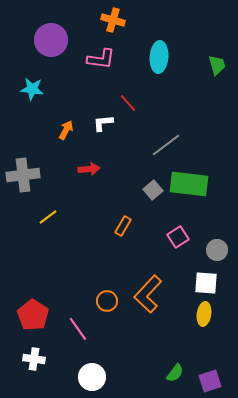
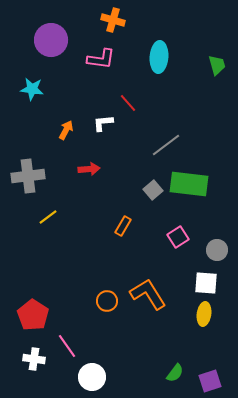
gray cross: moved 5 px right, 1 px down
orange L-shape: rotated 105 degrees clockwise
pink line: moved 11 px left, 17 px down
